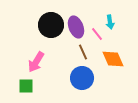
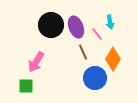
orange diamond: rotated 55 degrees clockwise
blue circle: moved 13 px right
